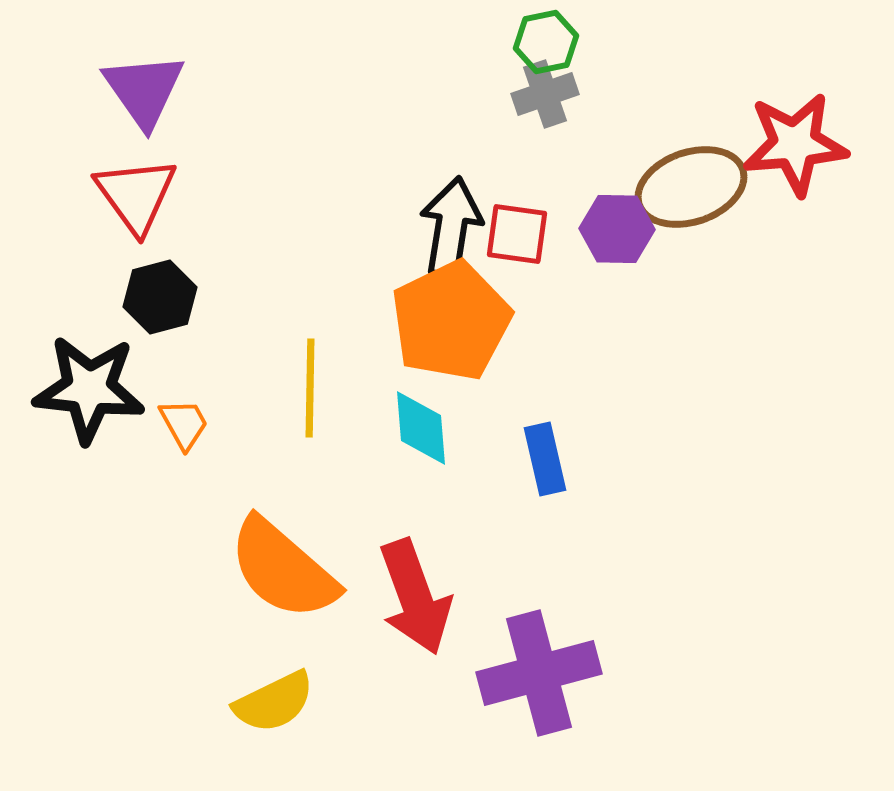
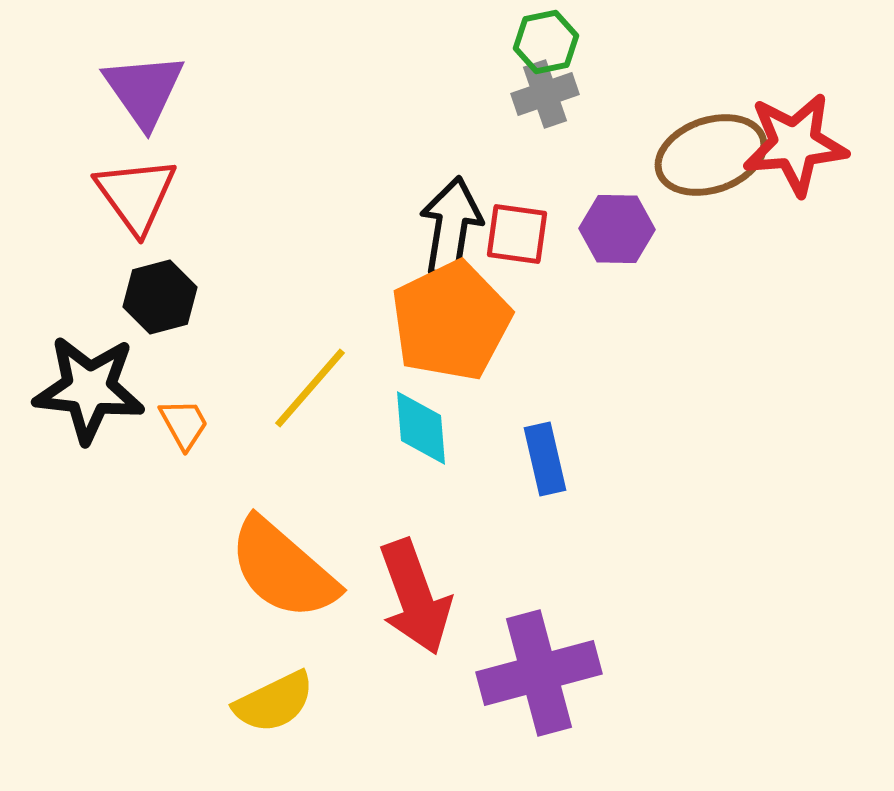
brown ellipse: moved 20 px right, 32 px up
yellow line: rotated 40 degrees clockwise
